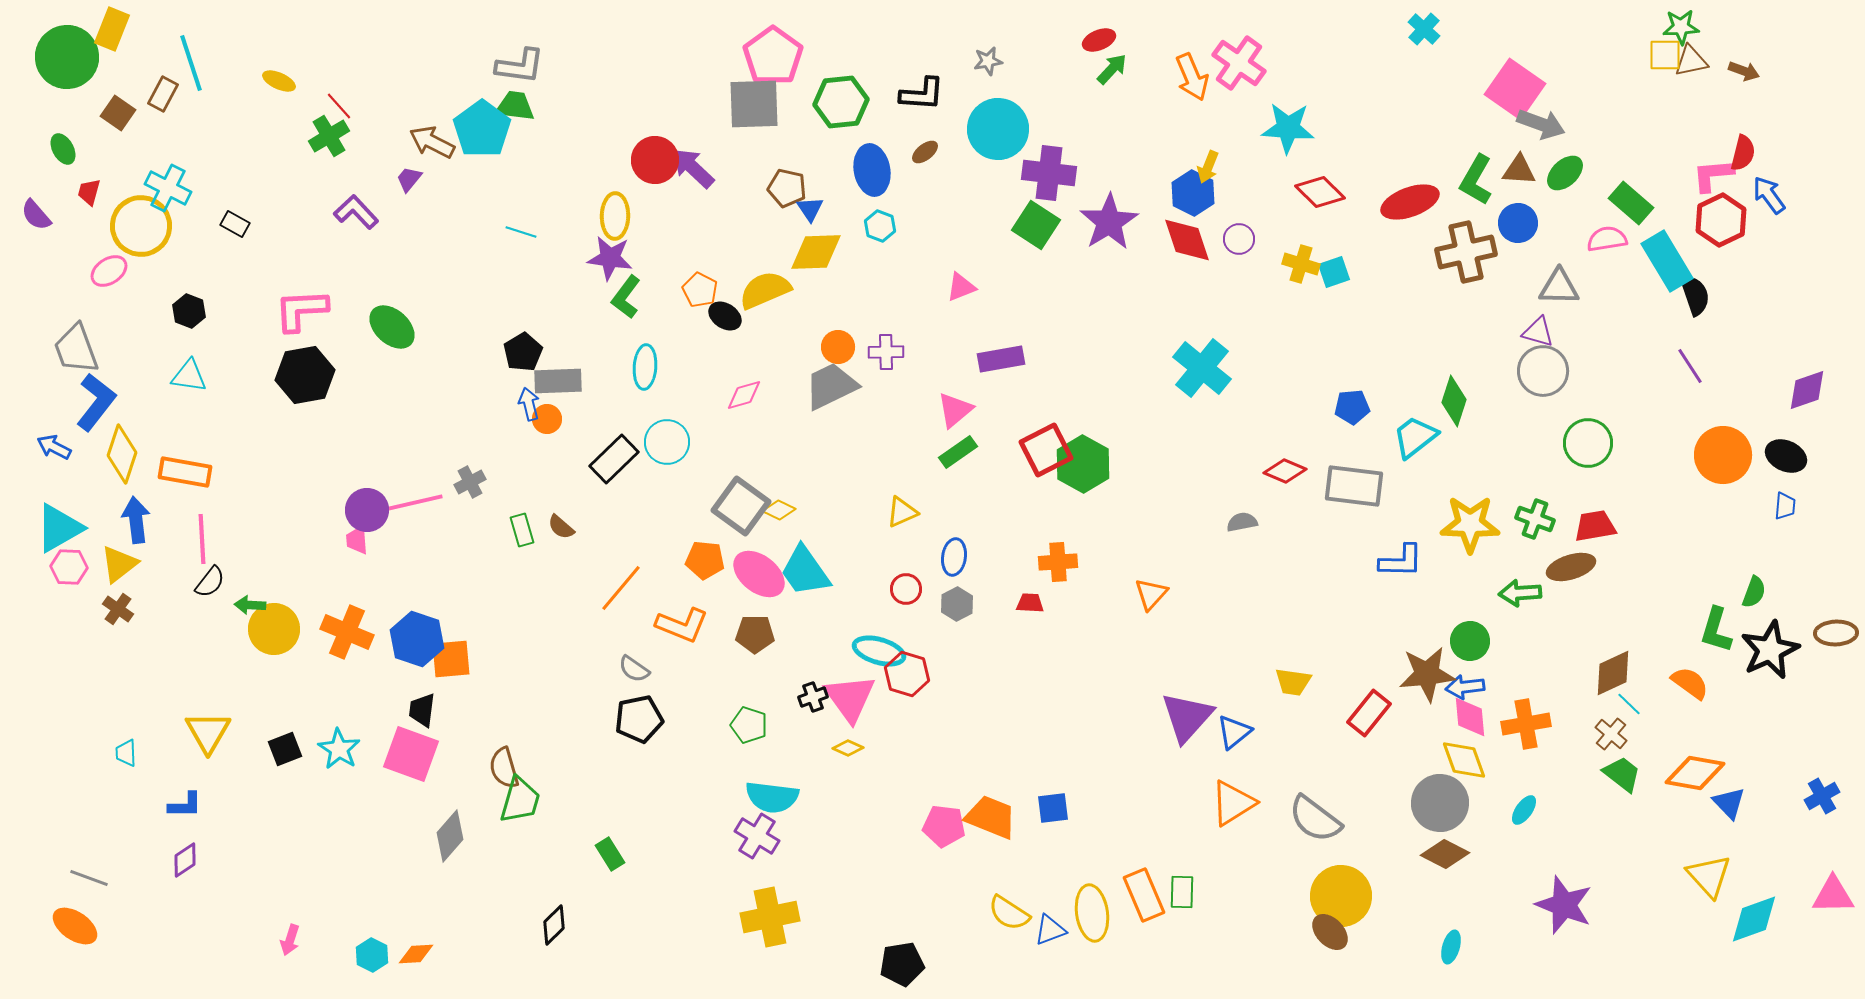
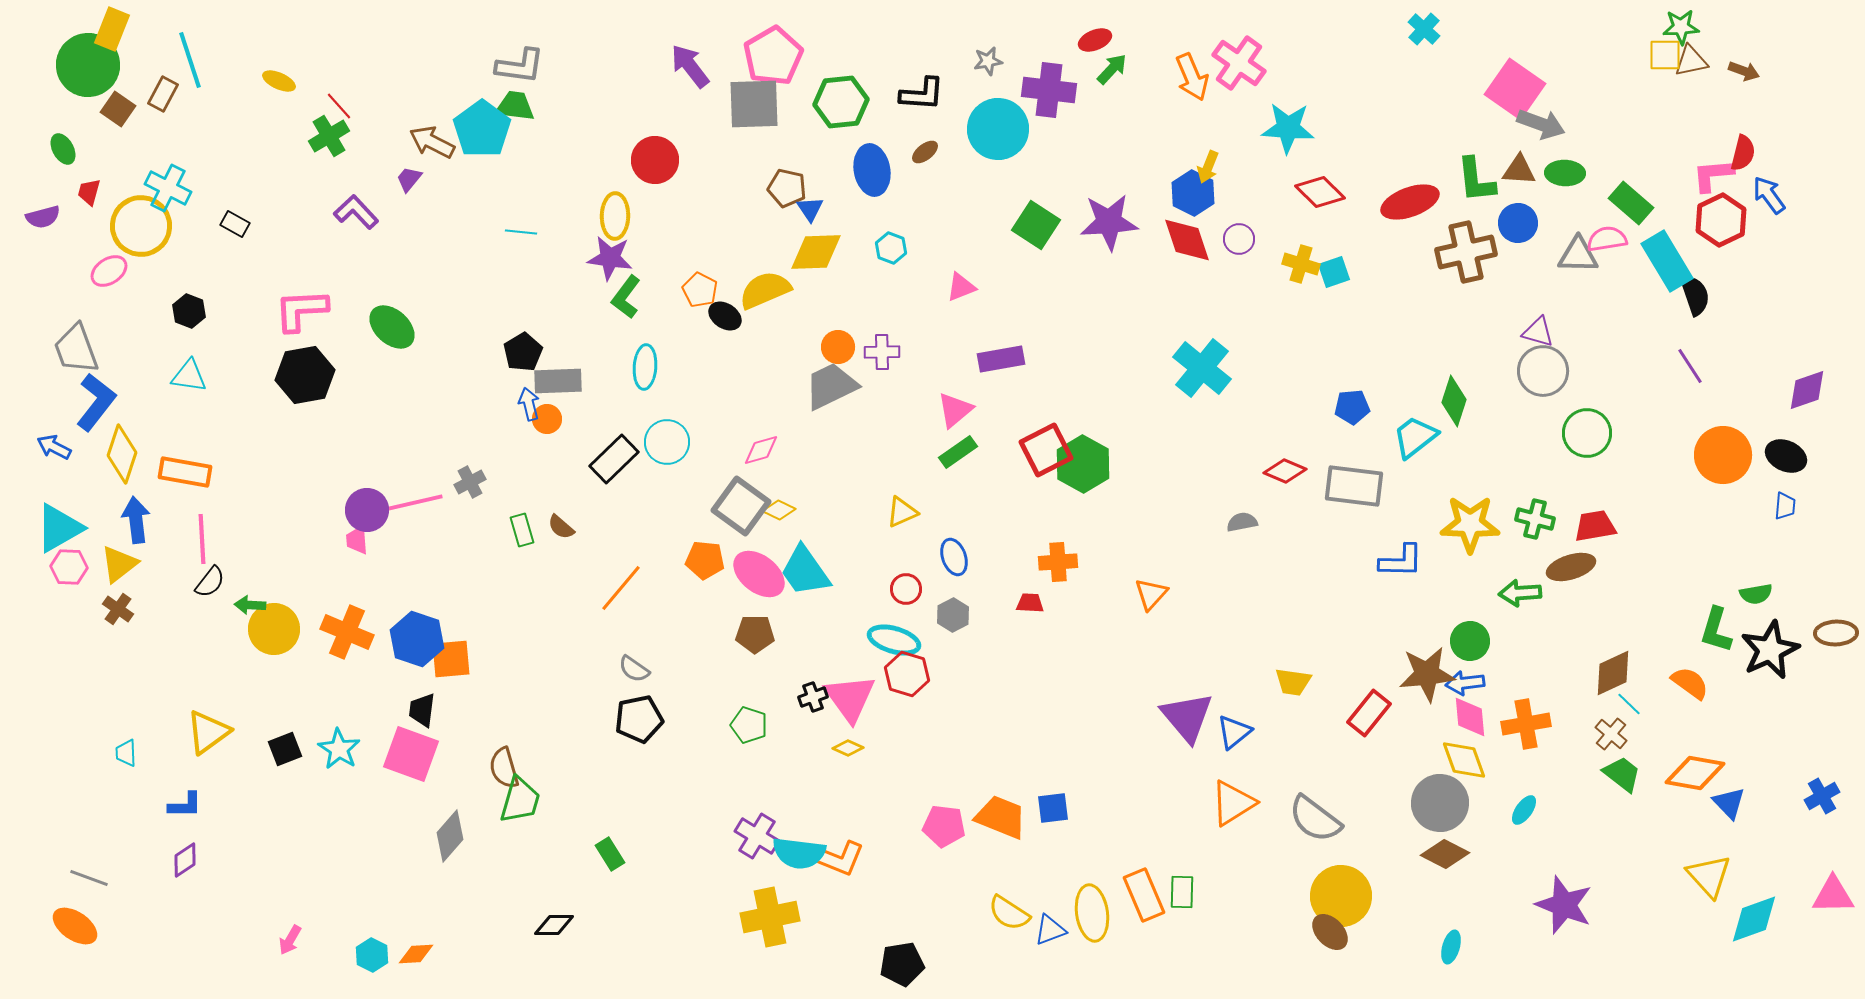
red ellipse at (1099, 40): moved 4 px left
pink pentagon at (773, 56): rotated 6 degrees clockwise
green circle at (67, 57): moved 21 px right, 8 px down
cyan line at (191, 63): moved 1 px left, 3 px up
brown square at (118, 113): moved 4 px up
purple arrow at (693, 168): moved 3 px left, 102 px up; rotated 9 degrees clockwise
purple cross at (1049, 173): moved 83 px up
green ellipse at (1565, 173): rotated 45 degrees clockwise
green L-shape at (1476, 180): rotated 36 degrees counterclockwise
purple semicircle at (36, 215): moved 7 px right, 2 px down; rotated 64 degrees counterclockwise
purple star at (1109, 222): rotated 28 degrees clockwise
cyan hexagon at (880, 226): moved 11 px right, 22 px down
cyan line at (521, 232): rotated 12 degrees counterclockwise
gray triangle at (1559, 287): moved 19 px right, 32 px up
purple cross at (886, 352): moved 4 px left
pink diamond at (744, 395): moved 17 px right, 55 px down
green circle at (1588, 443): moved 1 px left, 10 px up
green cross at (1535, 519): rotated 6 degrees counterclockwise
blue ellipse at (954, 557): rotated 27 degrees counterclockwise
green semicircle at (1754, 592): moved 2 px right, 2 px down; rotated 60 degrees clockwise
gray hexagon at (957, 604): moved 4 px left, 11 px down
orange L-shape at (682, 625): moved 156 px right, 233 px down
cyan ellipse at (879, 651): moved 15 px right, 11 px up
blue arrow at (1465, 687): moved 4 px up
purple triangle at (1187, 717): rotated 22 degrees counterclockwise
yellow triangle at (208, 732): rotated 24 degrees clockwise
cyan semicircle at (772, 797): moved 27 px right, 56 px down
orange trapezoid at (991, 817): moved 10 px right
black diamond at (554, 925): rotated 45 degrees clockwise
pink arrow at (290, 940): rotated 12 degrees clockwise
